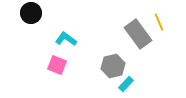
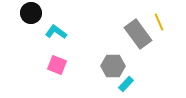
cyan L-shape: moved 10 px left, 7 px up
gray hexagon: rotated 15 degrees clockwise
